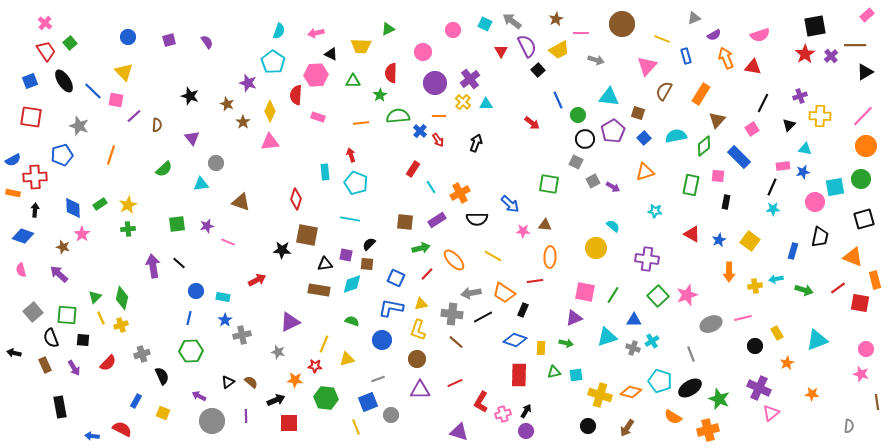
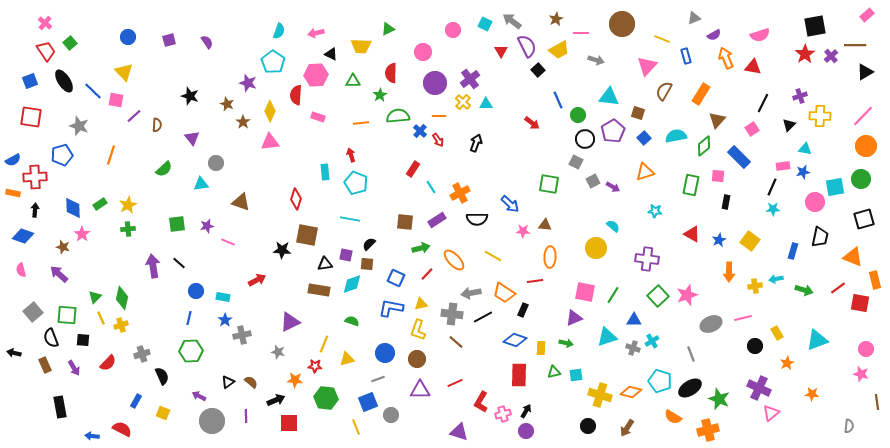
blue circle at (382, 340): moved 3 px right, 13 px down
